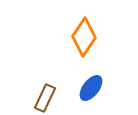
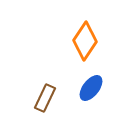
orange diamond: moved 1 px right, 4 px down
